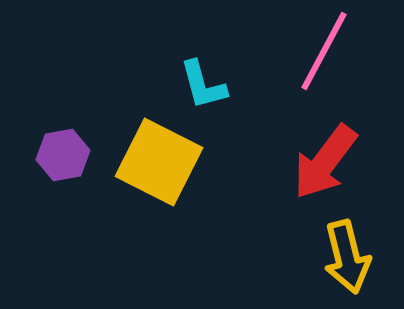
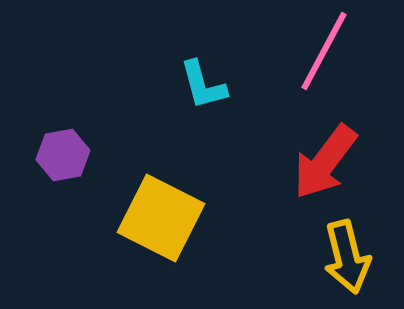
yellow square: moved 2 px right, 56 px down
